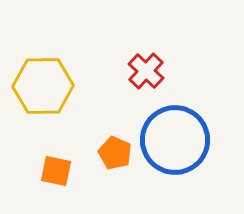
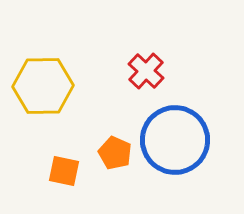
orange square: moved 8 px right
